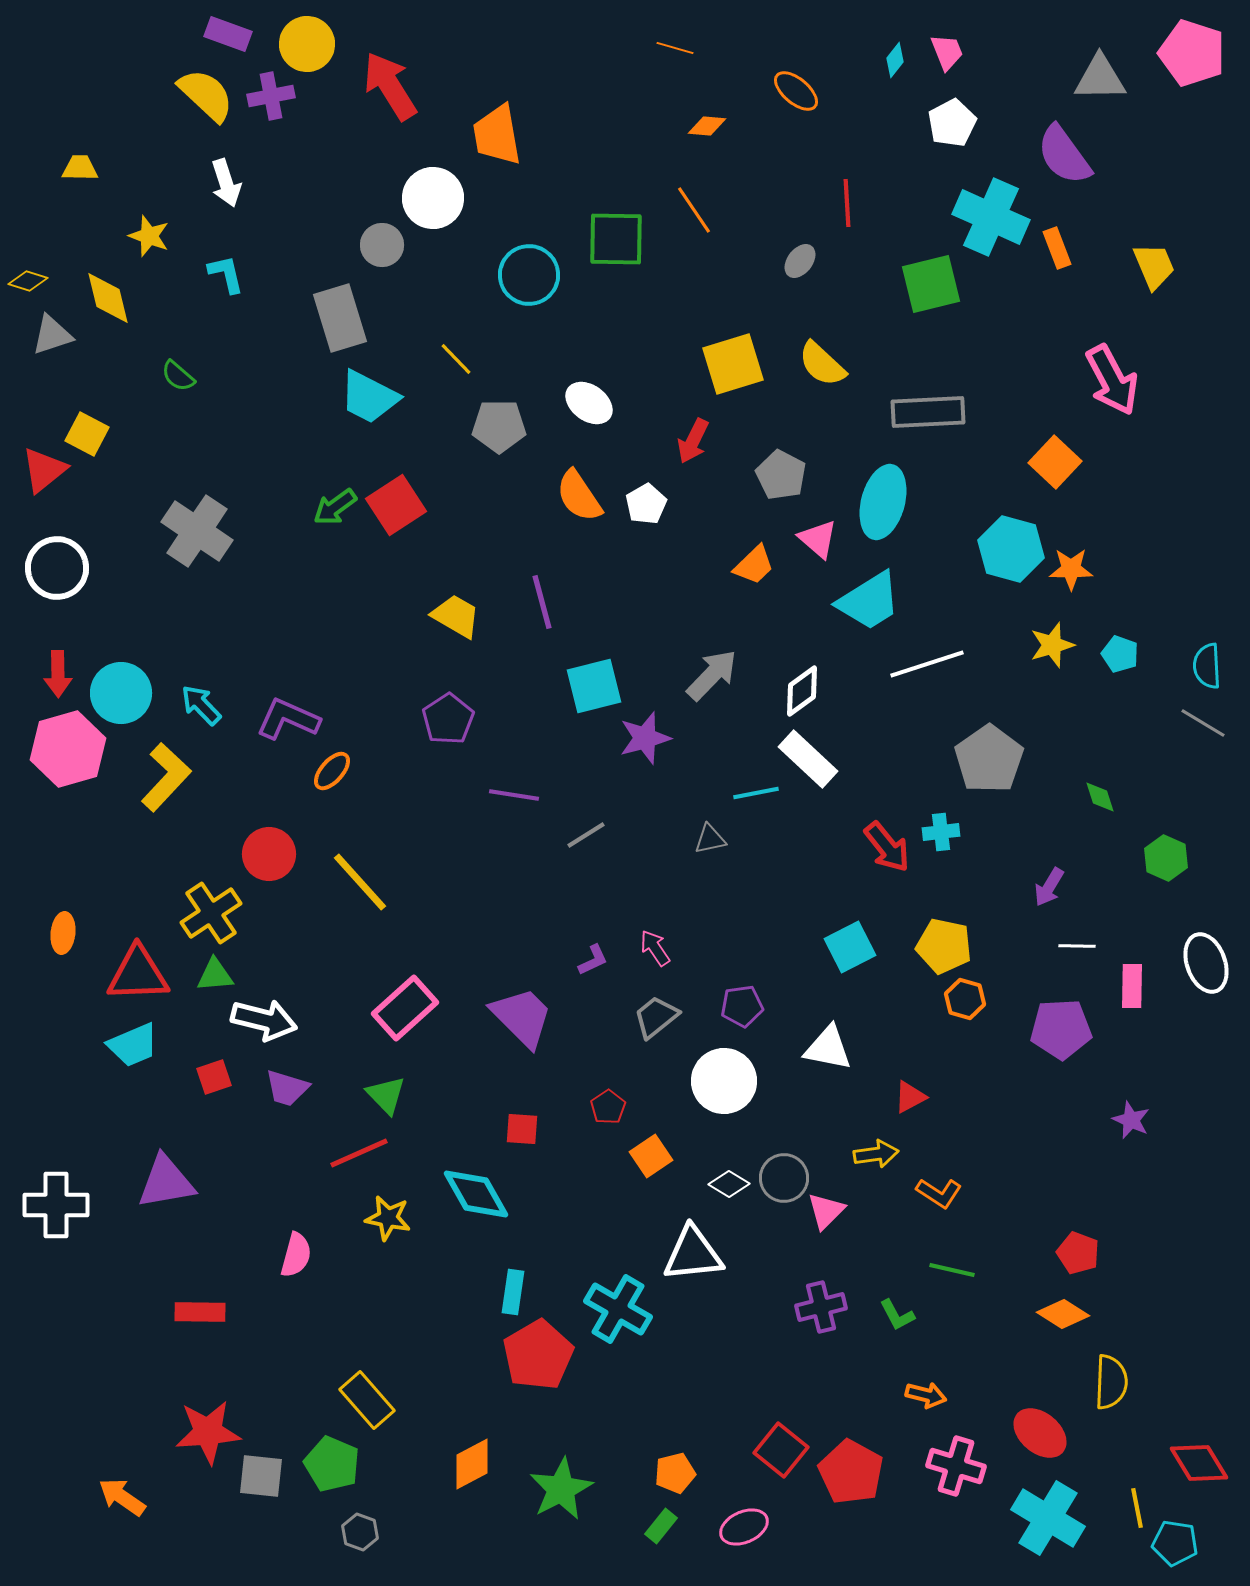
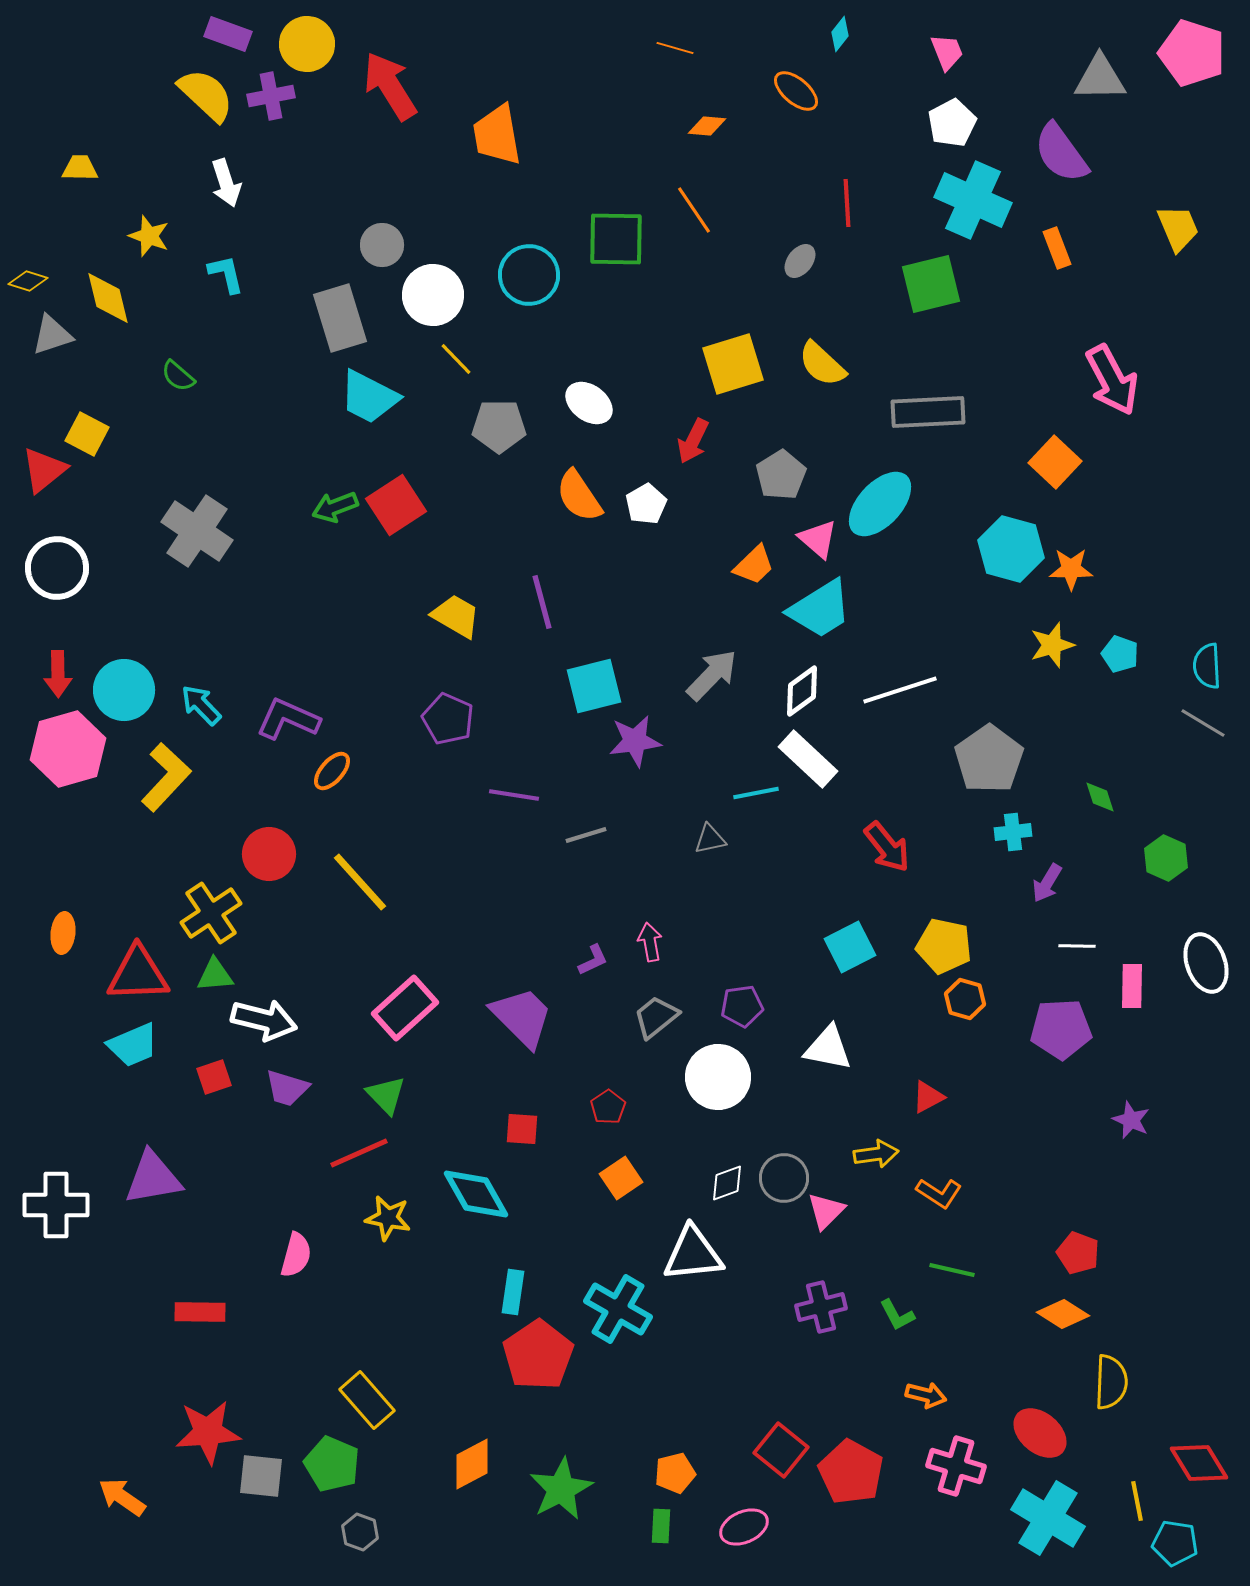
cyan diamond at (895, 60): moved 55 px left, 26 px up
purple semicircle at (1064, 155): moved 3 px left, 2 px up
white circle at (433, 198): moved 97 px down
cyan cross at (991, 217): moved 18 px left, 17 px up
yellow trapezoid at (1154, 266): moved 24 px right, 38 px up
gray pentagon at (781, 475): rotated 12 degrees clockwise
cyan ellipse at (883, 502): moved 3 px left, 2 px down; rotated 28 degrees clockwise
green arrow at (335, 507): rotated 15 degrees clockwise
cyan trapezoid at (869, 601): moved 49 px left, 8 px down
white line at (927, 664): moved 27 px left, 26 px down
cyan circle at (121, 693): moved 3 px right, 3 px up
purple pentagon at (448, 719): rotated 15 degrees counterclockwise
purple star at (645, 738): moved 10 px left, 3 px down; rotated 8 degrees clockwise
cyan cross at (941, 832): moved 72 px right
gray line at (586, 835): rotated 15 degrees clockwise
purple arrow at (1049, 887): moved 2 px left, 4 px up
pink arrow at (655, 948): moved 5 px left, 6 px up; rotated 24 degrees clockwise
white circle at (724, 1081): moved 6 px left, 4 px up
red triangle at (910, 1097): moved 18 px right
orange square at (651, 1156): moved 30 px left, 22 px down
purple triangle at (166, 1182): moved 13 px left, 4 px up
white diamond at (729, 1184): moved 2 px left, 1 px up; rotated 51 degrees counterclockwise
red pentagon at (538, 1355): rotated 4 degrees counterclockwise
yellow line at (1137, 1508): moved 7 px up
green rectangle at (661, 1526): rotated 36 degrees counterclockwise
